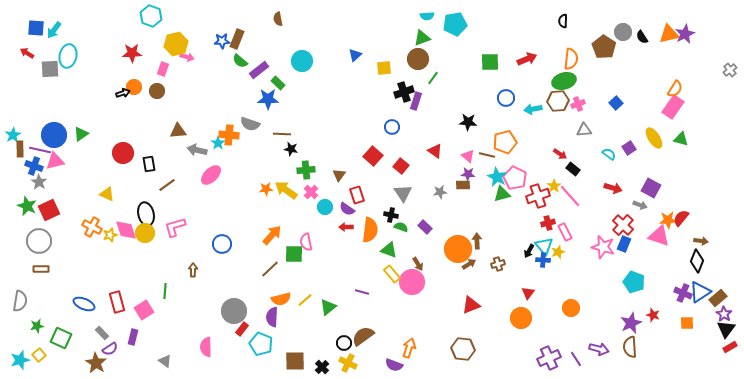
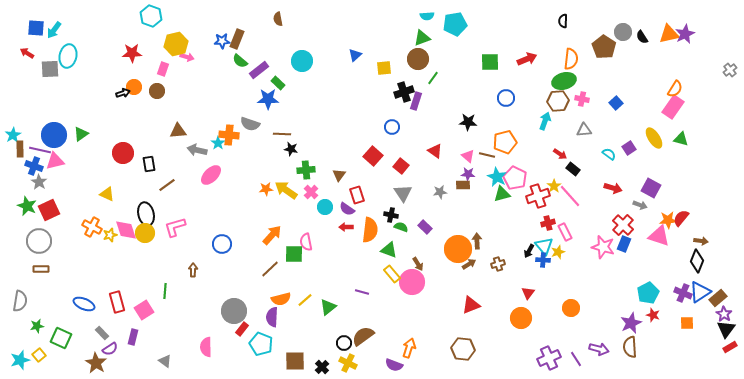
pink cross at (578, 104): moved 4 px right, 5 px up; rotated 32 degrees clockwise
cyan arrow at (533, 109): moved 12 px right, 12 px down; rotated 120 degrees clockwise
cyan pentagon at (634, 282): moved 14 px right, 11 px down; rotated 25 degrees clockwise
